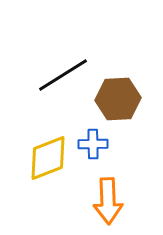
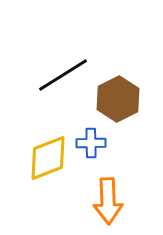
brown hexagon: rotated 24 degrees counterclockwise
blue cross: moved 2 px left, 1 px up
